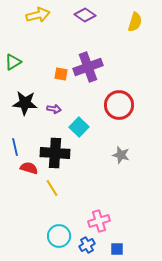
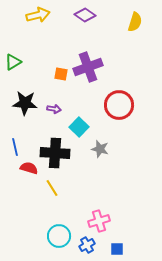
gray star: moved 21 px left, 6 px up
